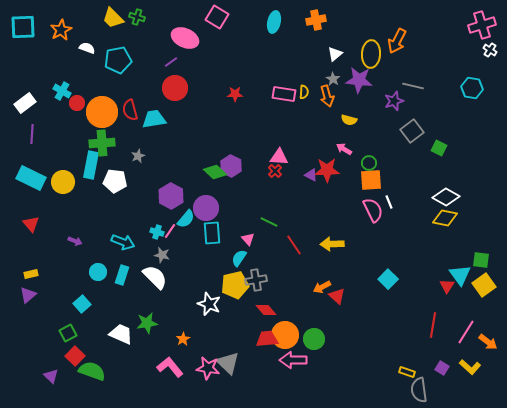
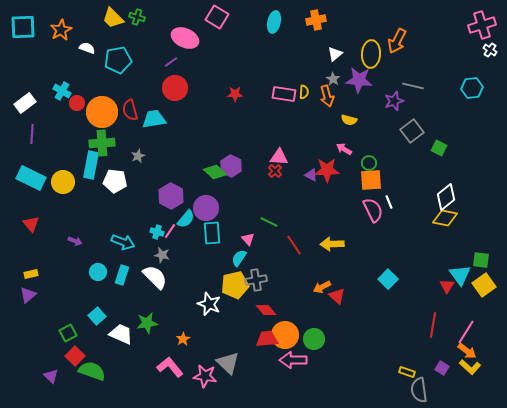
cyan hexagon at (472, 88): rotated 15 degrees counterclockwise
white diamond at (446, 197): rotated 68 degrees counterclockwise
cyan square at (82, 304): moved 15 px right, 12 px down
orange arrow at (488, 342): moved 21 px left, 9 px down
pink star at (208, 368): moved 3 px left, 8 px down
